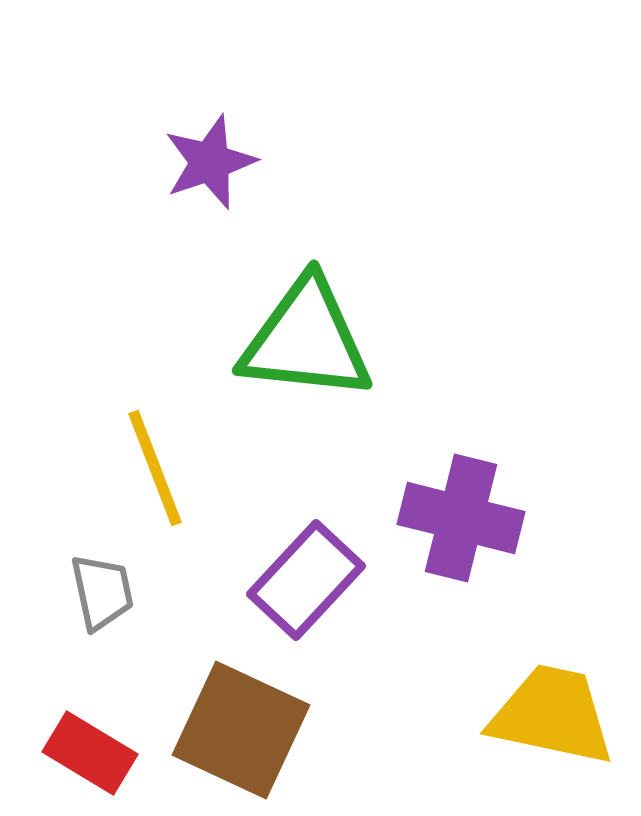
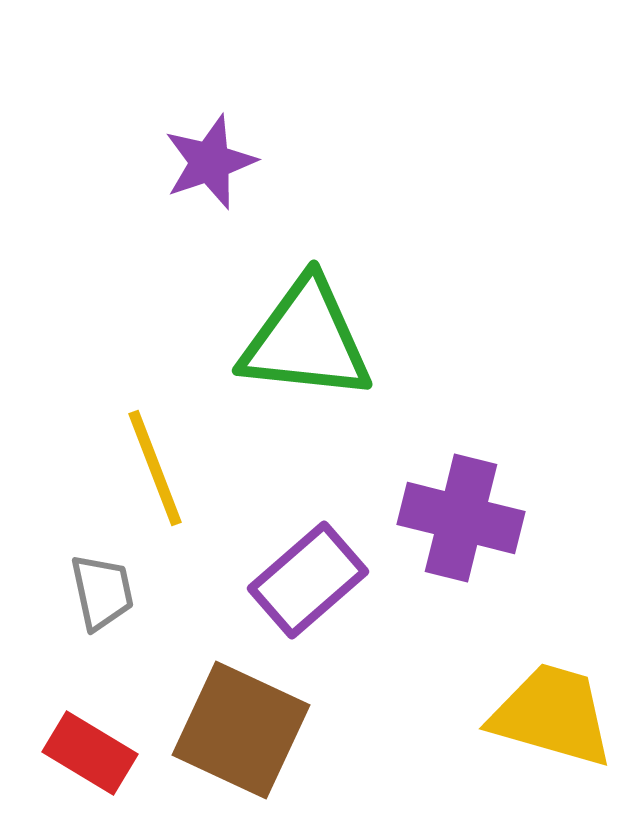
purple rectangle: moved 2 px right; rotated 6 degrees clockwise
yellow trapezoid: rotated 4 degrees clockwise
